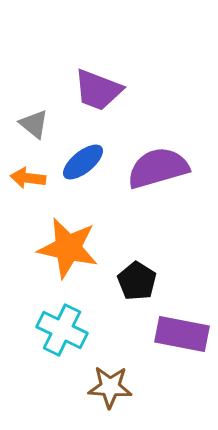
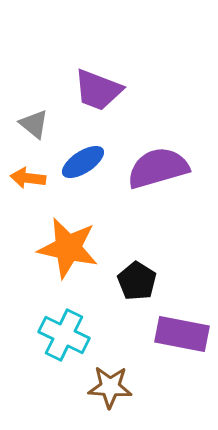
blue ellipse: rotated 6 degrees clockwise
cyan cross: moved 2 px right, 5 px down
